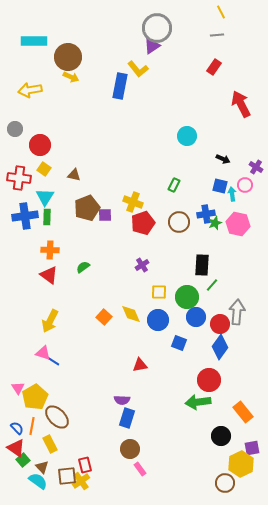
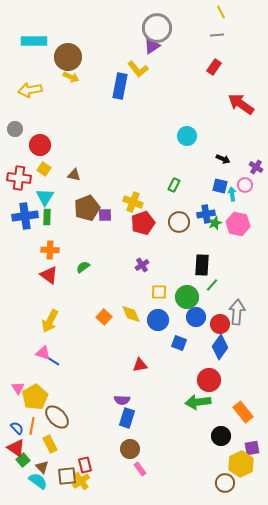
red arrow at (241, 104): rotated 28 degrees counterclockwise
